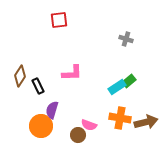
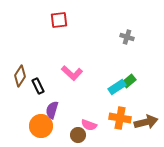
gray cross: moved 1 px right, 2 px up
pink L-shape: rotated 45 degrees clockwise
